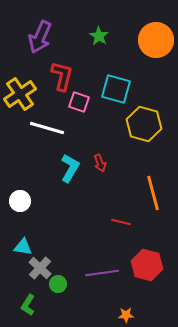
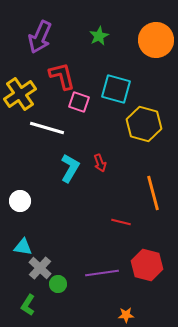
green star: rotated 12 degrees clockwise
red L-shape: rotated 28 degrees counterclockwise
